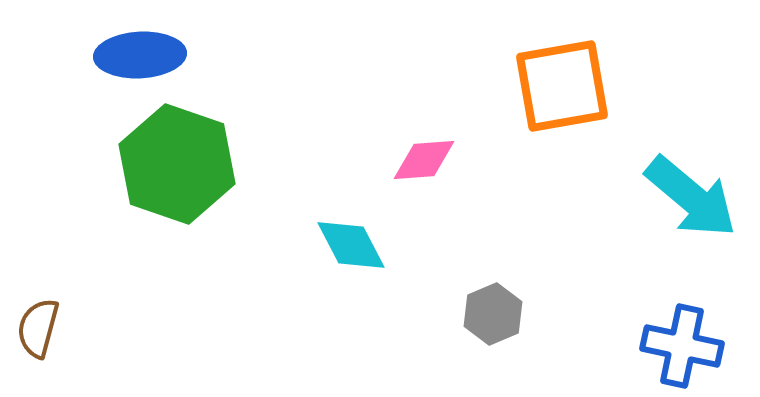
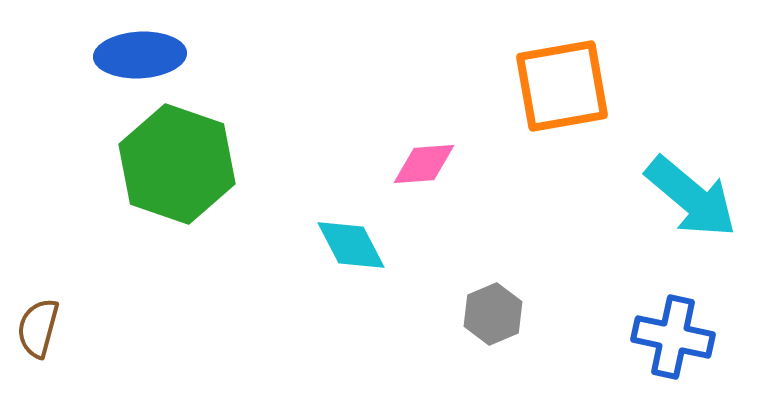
pink diamond: moved 4 px down
blue cross: moved 9 px left, 9 px up
